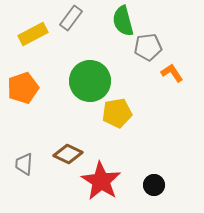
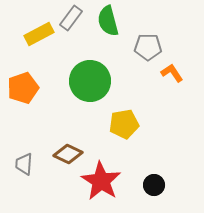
green semicircle: moved 15 px left
yellow rectangle: moved 6 px right
gray pentagon: rotated 8 degrees clockwise
yellow pentagon: moved 7 px right, 11 px down
